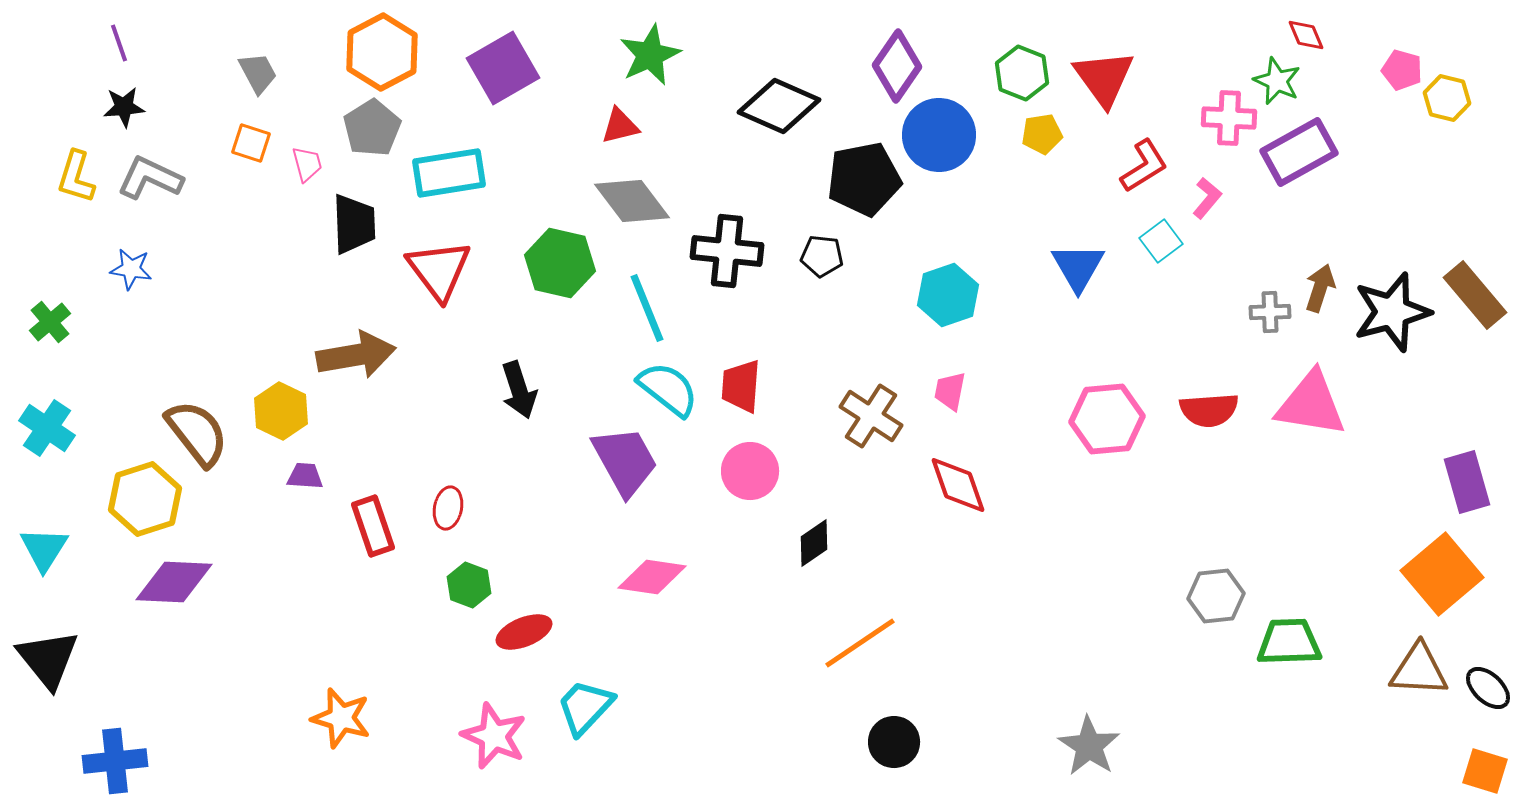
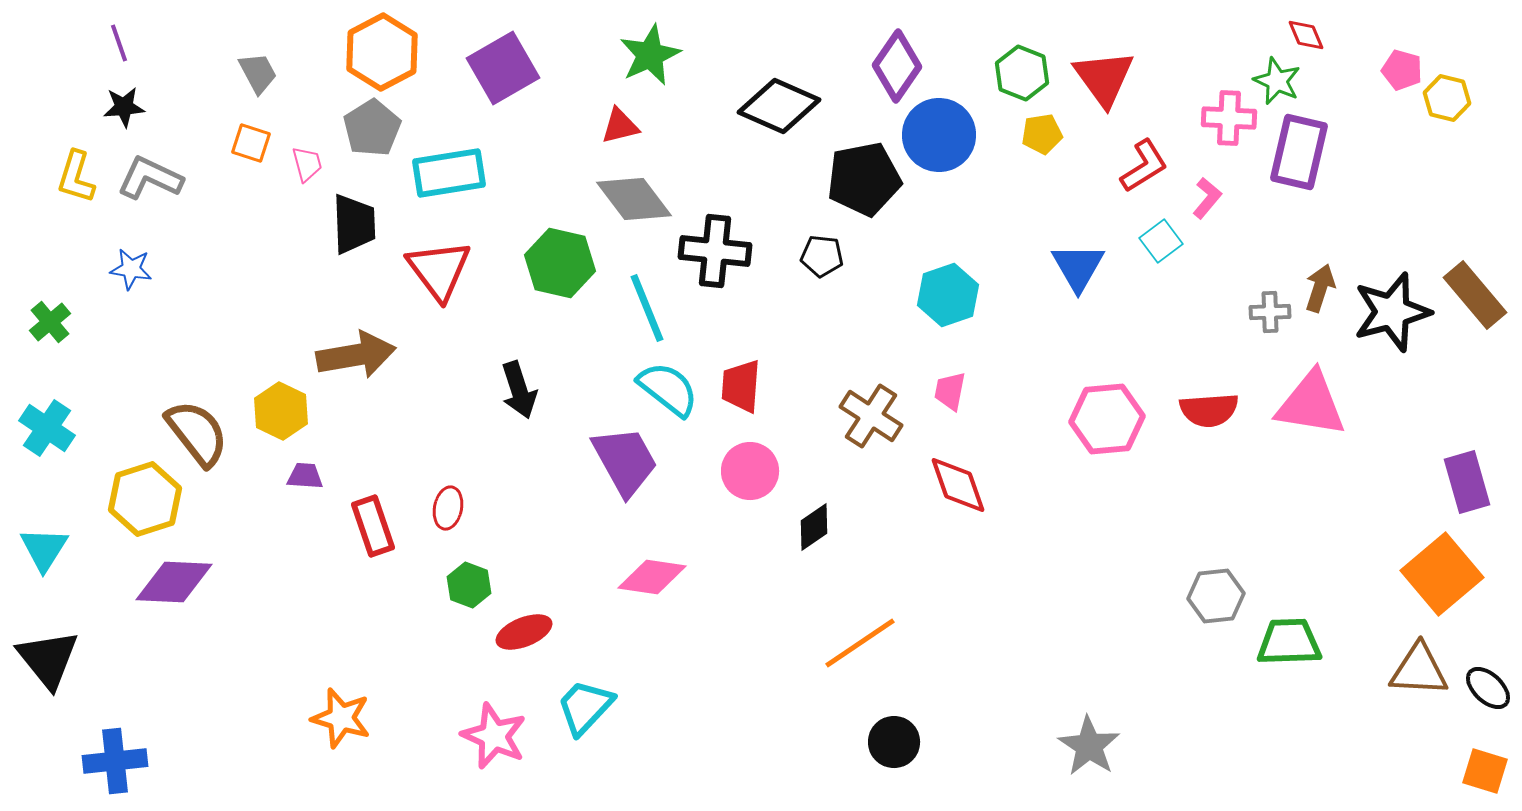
purple rectangle at (1299, 152): rotated 48 degrees counterclockwise
gray diamond at (632, 201): moved 2 px right, 2 px up
black cross at (727, 251): moved 12 px left
black diamond at (814, 543): moved 16 px up
